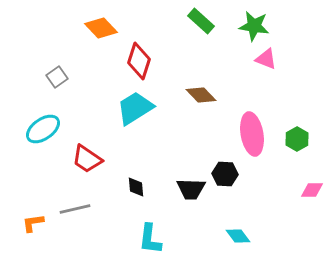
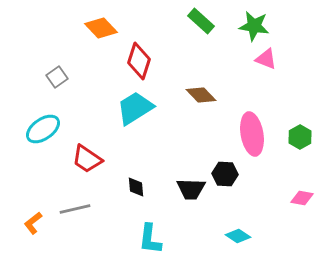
green hexagon: moved 3 px right, 2 px up
pink diamond: moved 10 px left, 8 px down; rotated 10 degrees clockwise
orange L-shape: rotated 30 degrees counterclockwise
cyan diamond: rotated 20 degrees counterclockwise
